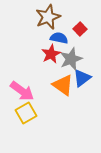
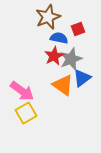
red square: moved 2 px left; rotated 24 degrees clockwise
red star: moved 3 px right, 2 px down
